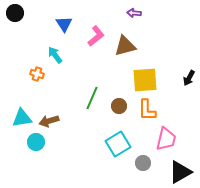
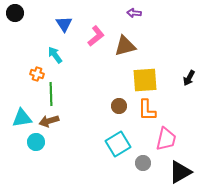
green line: moved 41 px left, 4 px up; rotated 25 degrees counterclockwise
